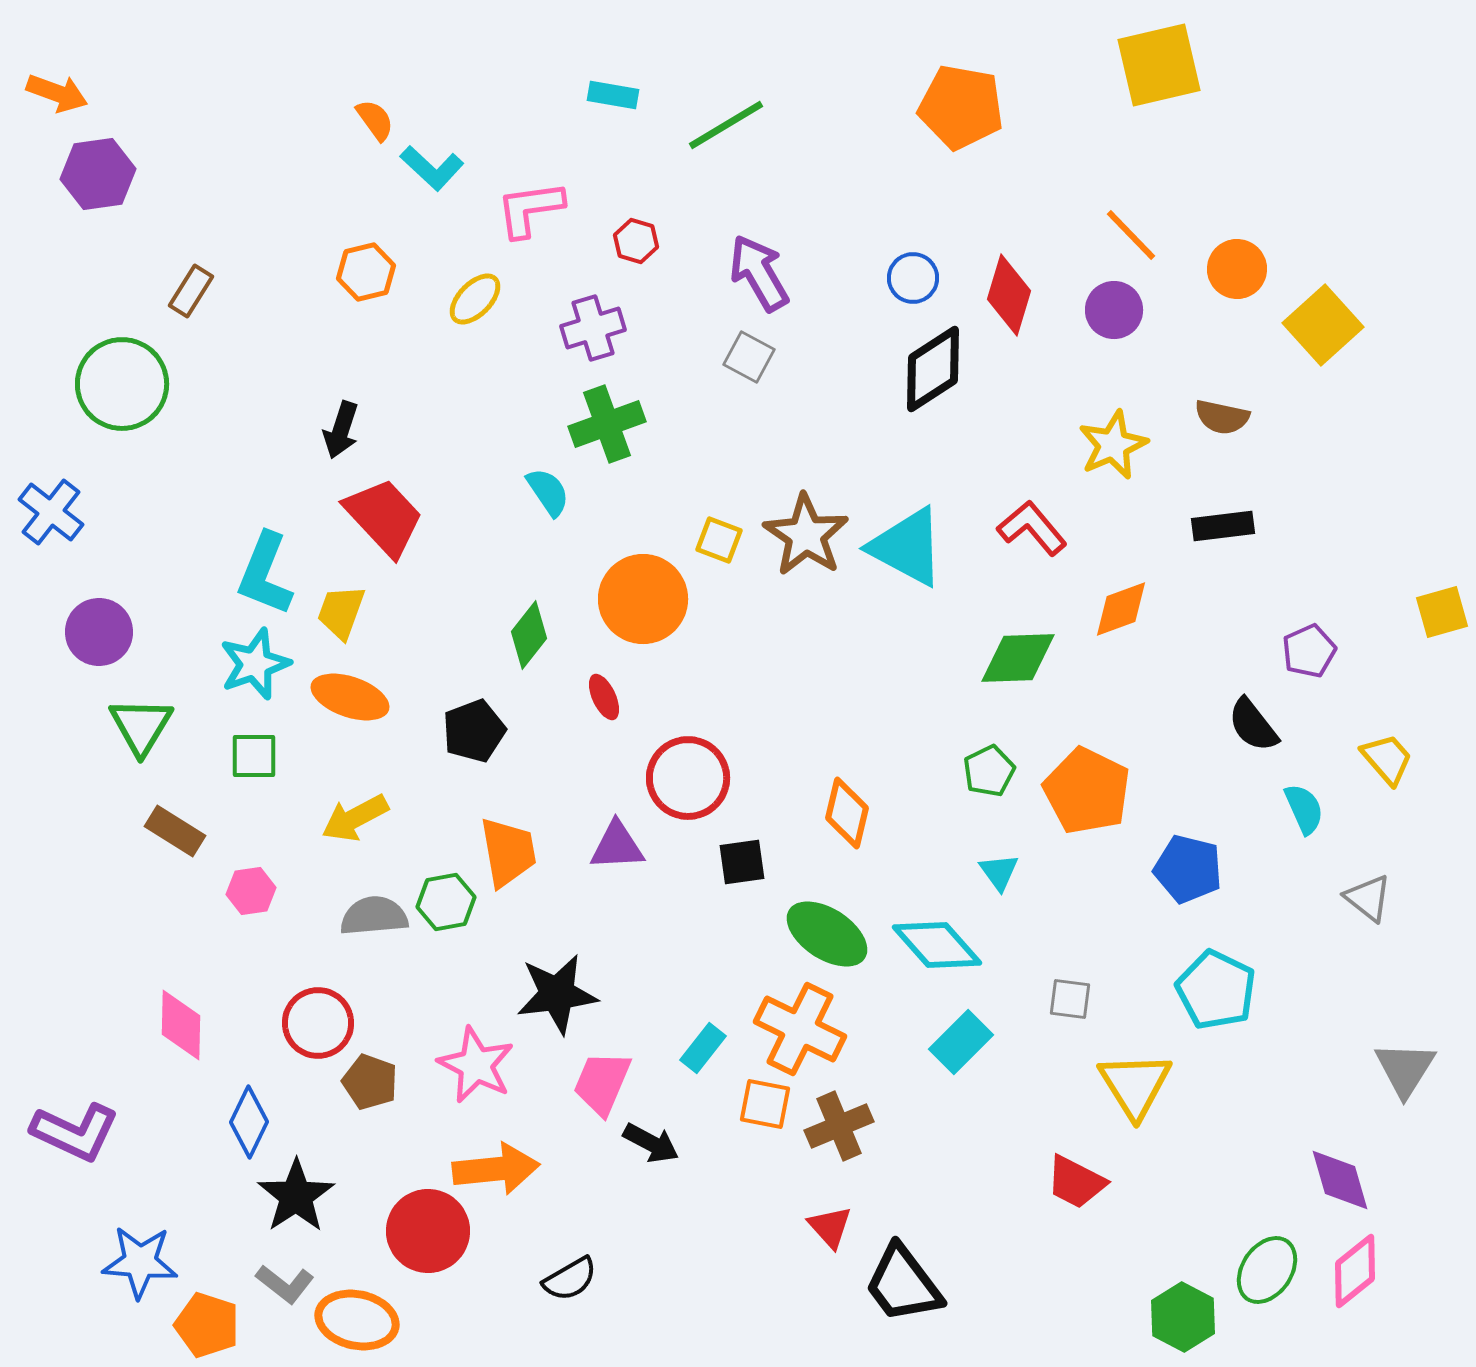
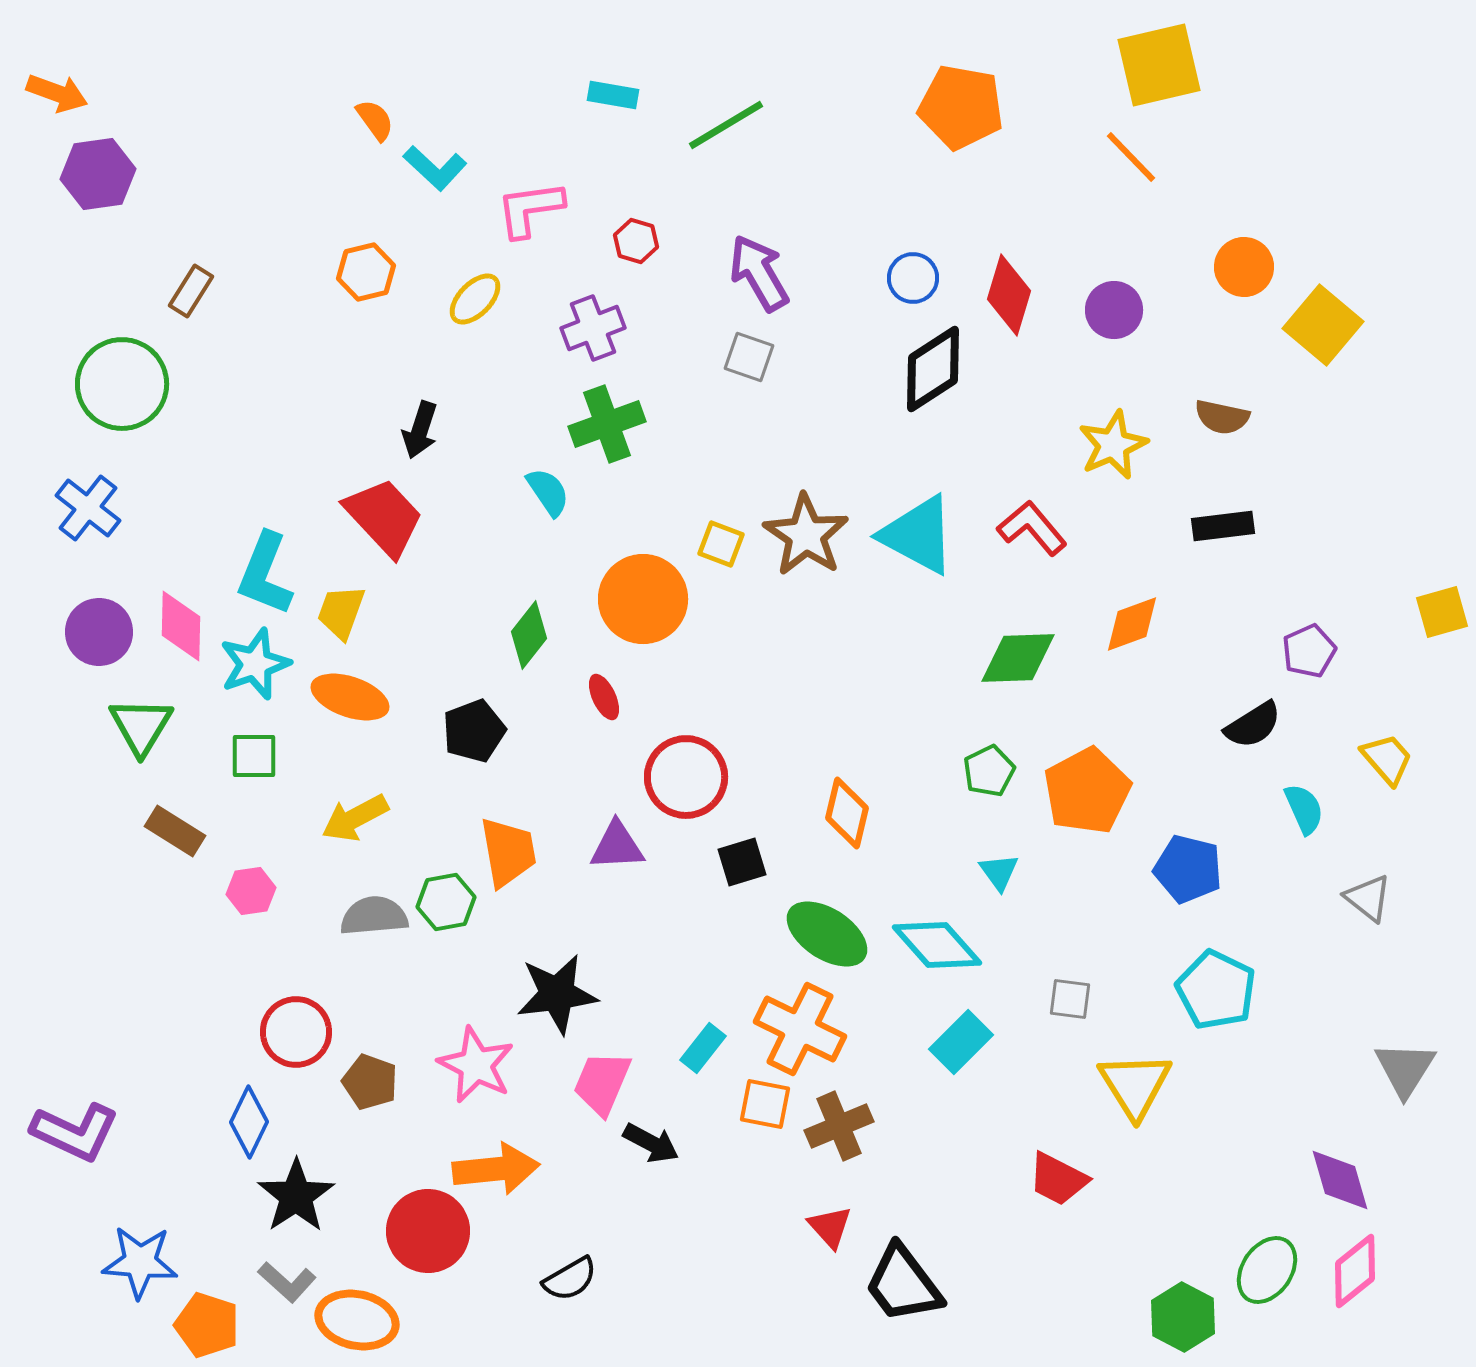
cyan L-shape at (432, 168): moved 3 px right
orange line at (1131, 235): moved 78 px up
orange circle at (1237, 269): moved 7 px right, 2 px up
yellow square at (1323, 325): rotated 8 degrees counterclockwise
purple cross at (593, 328): rotated 4 degrees counterclockwise
gray square at (749, 357): rotated 9 degrees counterclockwise
black arrow at (341, 430): moved 79 px right
blue cross at (51, 512): moved 37 px right, 4 px up
yellow square at (719, 540): moved 2 px right, 4 px down
cyan triangle at (907, 547): moved 11 px right, 12 px up
orange diamond at (1121, 609): moved 11 px right, 15 px down
black semicircle at (1253, 725): rotated 84 degrees counterclockwise
red circle at (688, 778): moved 2 px left, 1 px up
orange pentagon at (1087, 791): rotated 18 degrees clockwise
black square at (742, 862): rotated 9 degrees counterclockwise
red circle at (318, 1023): moved 22 px left, 9 px down
pink diamond at (181, 1025): moved 399 px up
red trapezoid at (1076, 1182): moved 18 px left, 3 px up
gray L-shape at (285, 1284): moved 2 px right, 2 px up; rotated 4 degrees clockwise
